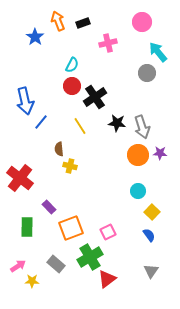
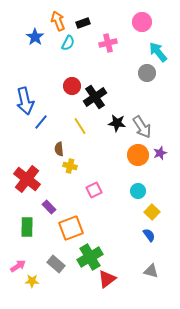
cyan semicircle: moved 4 px left, 22 px up
gray arrow: rotated 15 degrees counterclockwise
purple star: rotated 24 degrees counterclockwise
red cross: moved 7 px right, 1 px down
pink square: moved 14 px left, 42 px up
gray triangle: rotated 49 degrees counterclockwise
